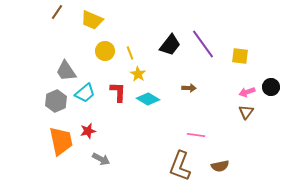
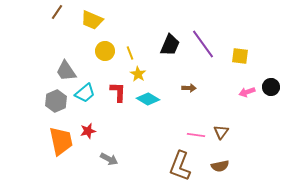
black trapezoid: rotated 15 degrees counterclockwise
brown triangle: moved 25 px left, 20 px down
gray arrow: moved 8 px right
